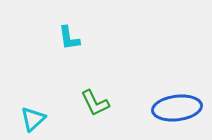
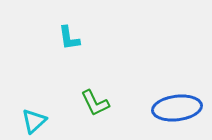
cyan triangle: moved 1 px right, 2 px down
